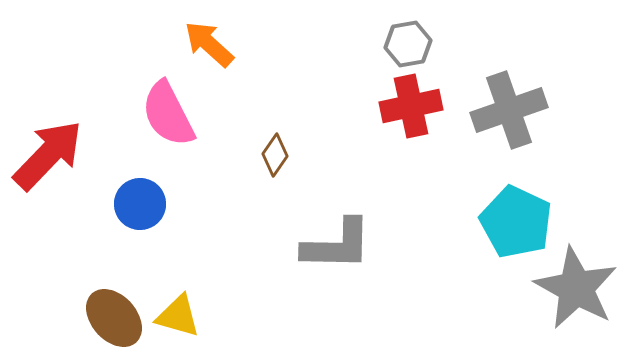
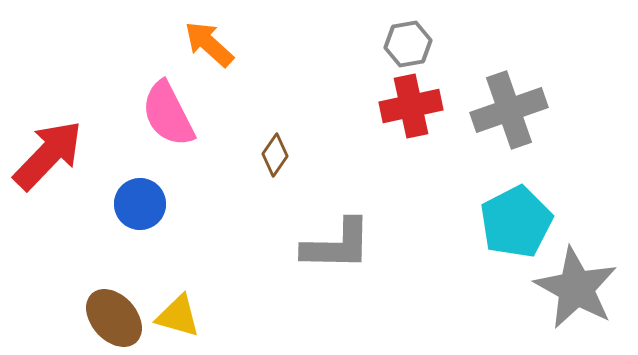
cyan pentagon: rotated 20 degrees clockwise
